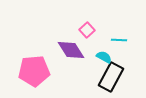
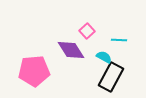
pink square: moved 1 px down
